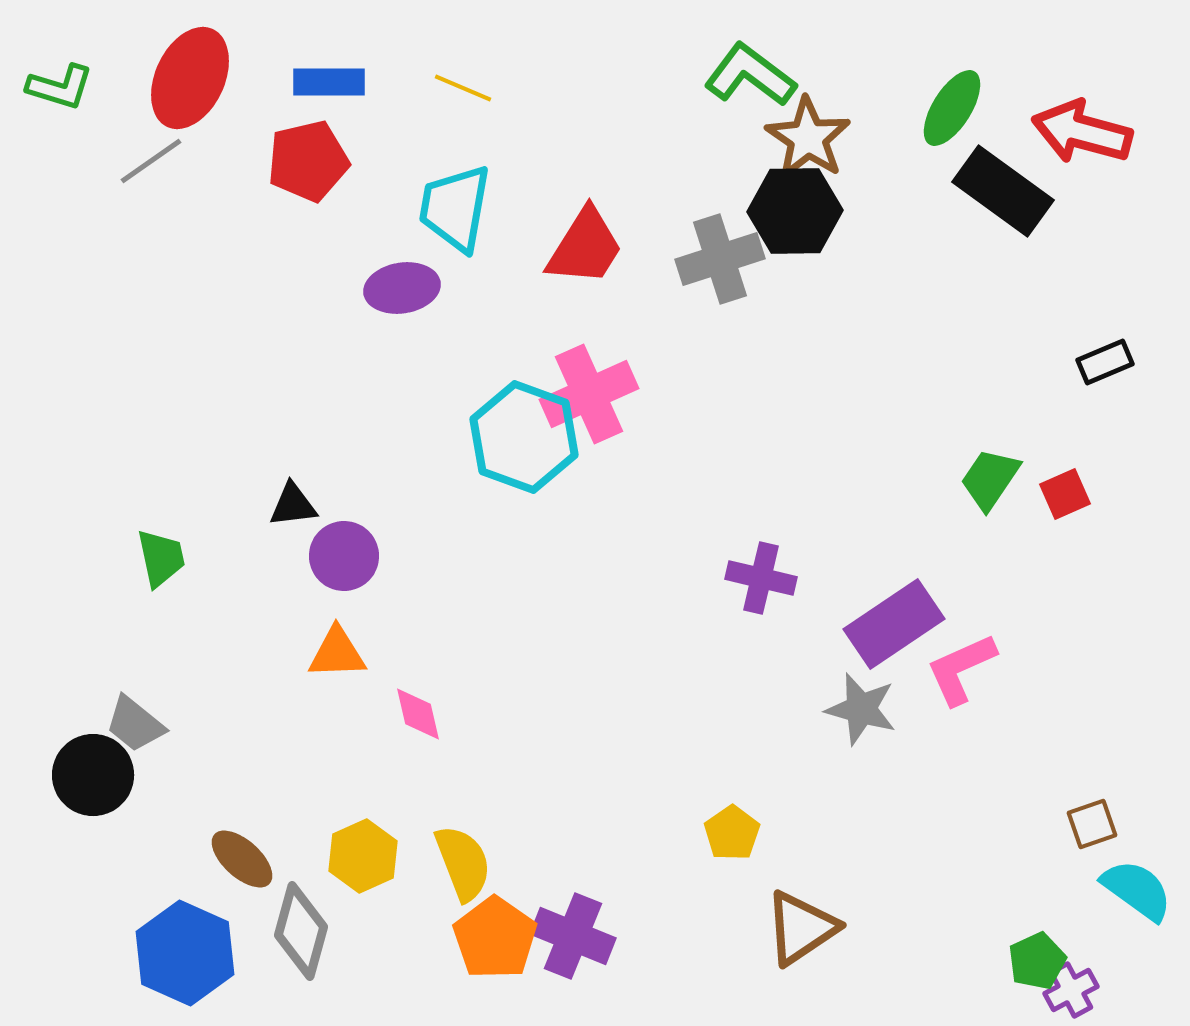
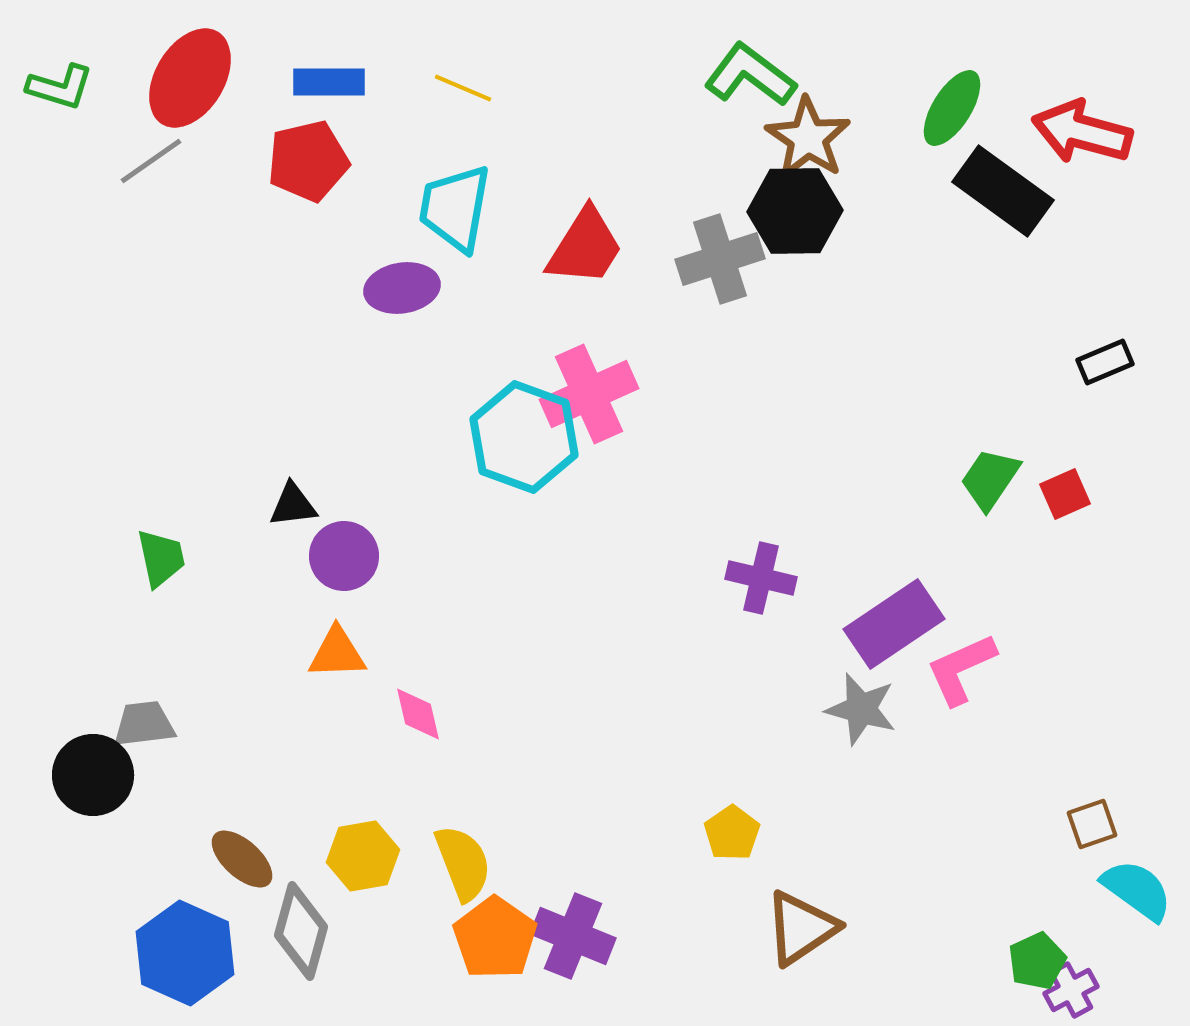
red ellipse at (190, 78): rotated 6 degrees clockwise
gray trapezoid at (135, 724): moved 9 px right; rotated 134 degrees clockwise
yellow hexagon at (363, 856): rotated 14 degrees clockwise
